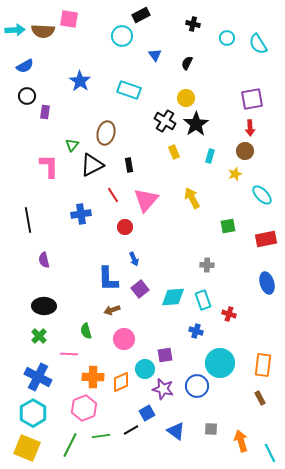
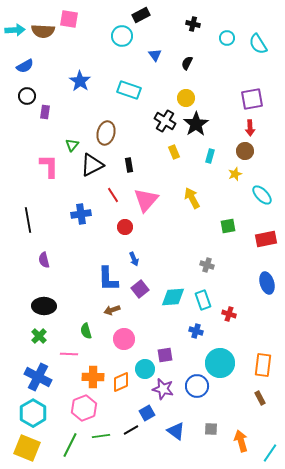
gray cross at (207, 265): rotated 16 degrees clockwise
cyan line at (270, 453): rotated 60 degrees clockwise
